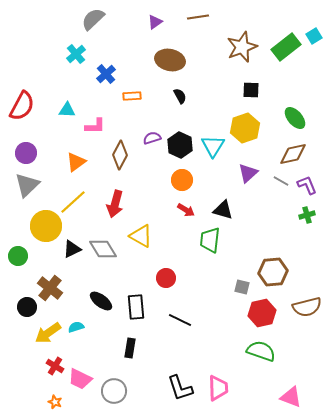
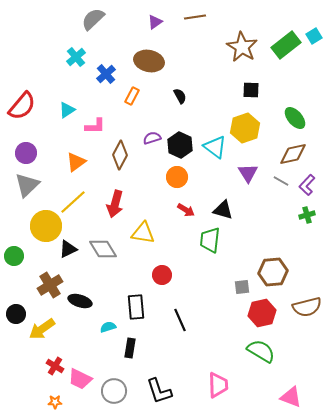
brown line at (198, 17): moved 3 px left
brown star at (242, 47): rotated 20 degrees counterclockwise
green rectangle at (286, 47): moved 2 px up
cyan cross at (76, 54): moved 3 px down
brown ellipse at (170, 60): moved 21 px left, 1 px down
orange rectangle at (132, 96): rotated 60 degrees counterclockwise
red semicircle at (22, 106): rotated 12 degrees clockwise
cyan triangle at (67, 110): rotated 36 degrees counterclockwise
cyan triangle at (213, 146): moved 2 px right, 1 px down; rotated 25 degrees counterclockwise
purple triangle at (248, 173): rotated 20 degrees counterclockwise
orange circle at (182, 180): moved 5 px left, 3 px up
purple L-shape at (307, 185): rotated 115 degrees counterclockwise
yellow triangle at (141, 236): moved 2 px right, 3 px up; rotated 20 degrees counterclockwise
black triangle at (72, 249): moved 4 px left
green circle at (18, 256): moved 4 px left
red circle at (166, 278): moved 4 px left, 3 px up
gray square at (242, 287): rotated 21 degrees counterclockwise
brown cross at (50, 288): moved 3 px up; rotated 20 degrees clockwise
black ellipse at (101, 301): moved 21 px left; rotated 20 degrees counterclockwise
black circle at (27, 307): moved 11 px left, 7 px down
black line at (180, 320): rotated 40 degrees clockwise
cyan semicircle at (76, 327): moved 32 px right
yellow arrow at (48, 333): moved 6 px left, 4 px up
green semicircle at (261, 351): rotated 12 degrees clockwise
black L-shape at (180, 388): moved 21 px left, 3 px down
pink trapezoid at (218, 388): moved 3 px up
orange star at (55, 402): rotated 24 degrees counterclockwise
